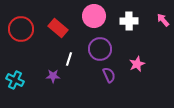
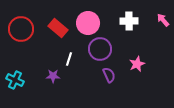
pink circle: moved 6 px left, 7 px down
